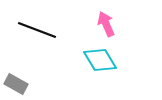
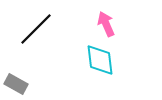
black line: moved 1 px left, 1 px up; rotated 66 degrees counterclockwise
cyan diamond: rotated 24 degrees clockwise
